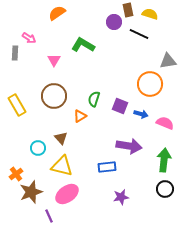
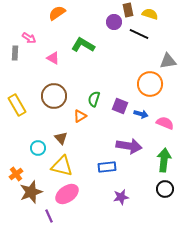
pink triangle: moved 1 px left, 2 px up; rotated 32 degrees counterclockwise
